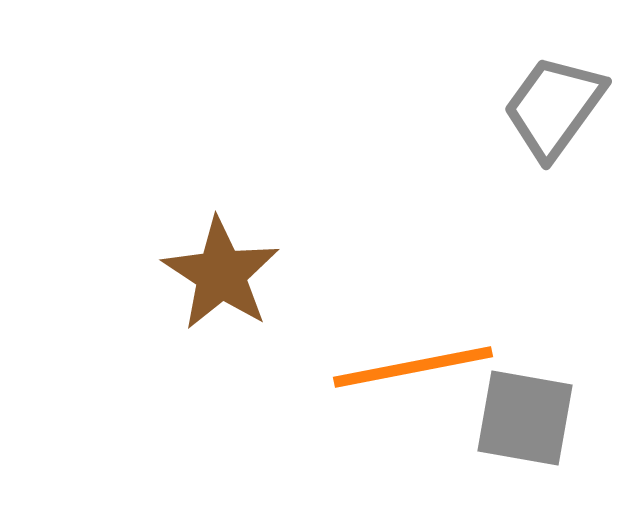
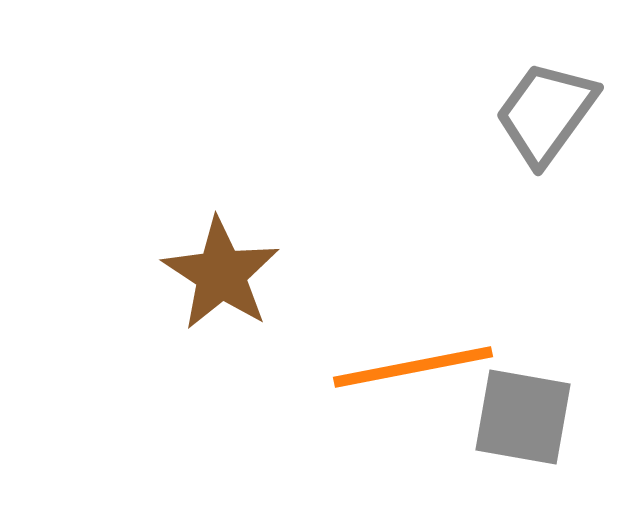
gray trapezoid: moved 8 px left, 6 px down
gray square: moved 2 px left, 1 px up
